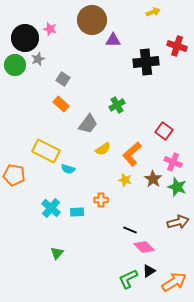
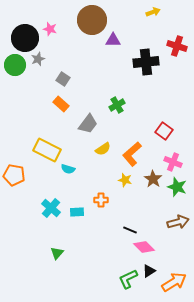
yellow rectangle: moved 1 px right, 1 px up
